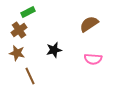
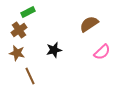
pink semicircle: moved 9 px right, 7 px up; rotated 48 degrees counterclockwise
